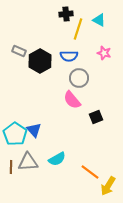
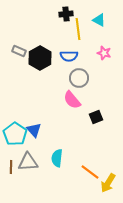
yellow line: rotated 25 degrees counterclockwise
black hexagon: moved 3 px up
cyan semicircle: moved 1 px up; rotated 126 degrees clockwise
yellow arrow: moved 3 px up
